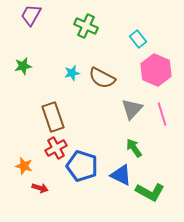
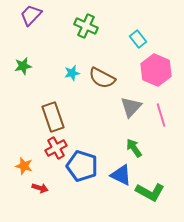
purple trapezoid: rotated 15 degrees clockwise
gray triangle: moved 1 px left, 2 px up
pink line: moved 1 px left, 1 px down
